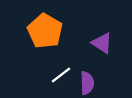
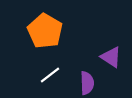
purple triangle: moved 9 px right, 14 px down
white line: moved 11 px left
